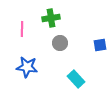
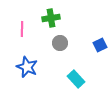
blue square: rotated 16 degrees counterclockwise
blue star: rotated 15 degrees clockwise
